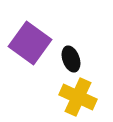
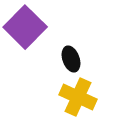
purple square: moved 5 px left, 16 px up; rotated 9 degrees clockwise
